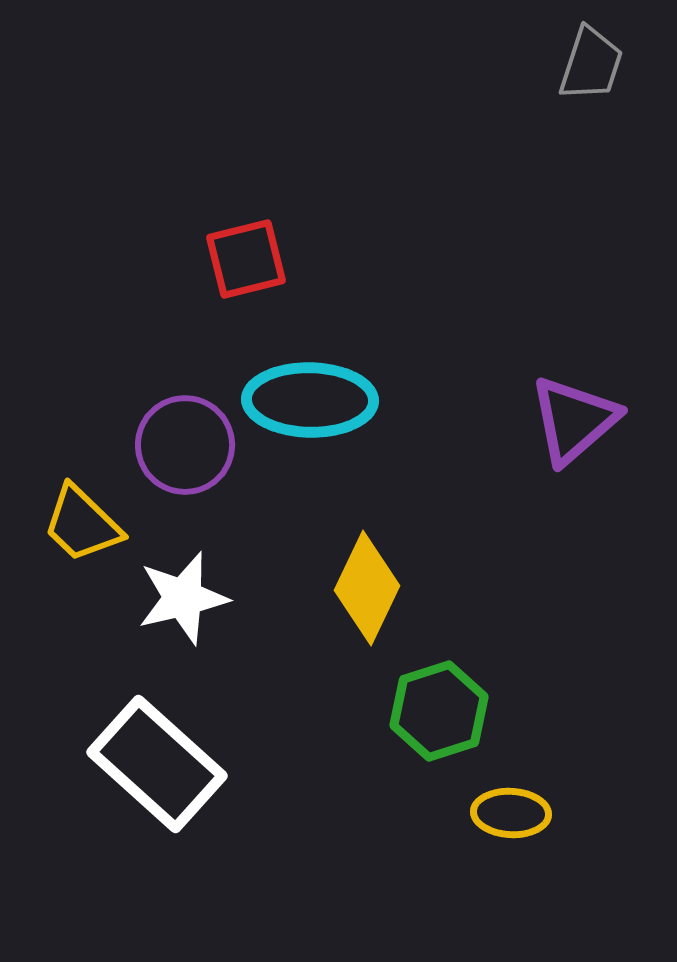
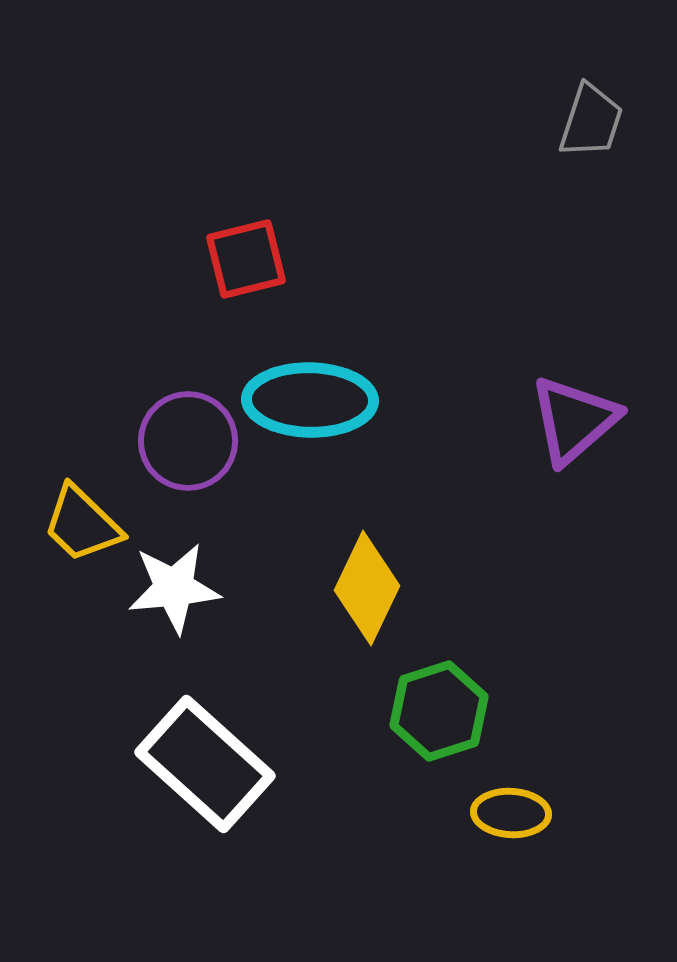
gray trapezoid: moved 57 px down
purple circle: moved 3 px right, 4 px up
white star: moved 9 px left, 10 px up; rotated 8 degrees clockwise
white rectangle: moved 48 px right
